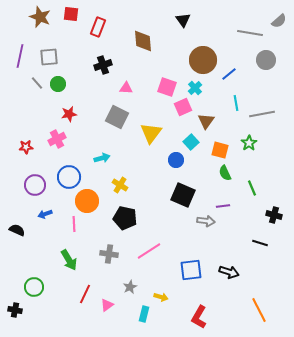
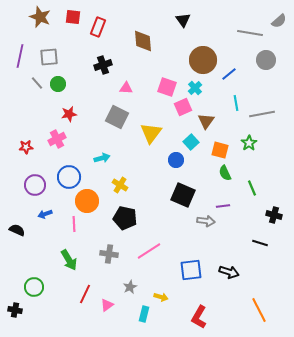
red square at (71, 14): moved 2 px right, 3 px down
